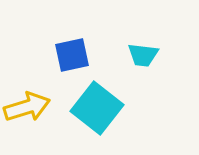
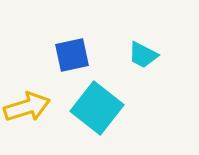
cyan trapezoid: rotated 20 degrees clockwise
